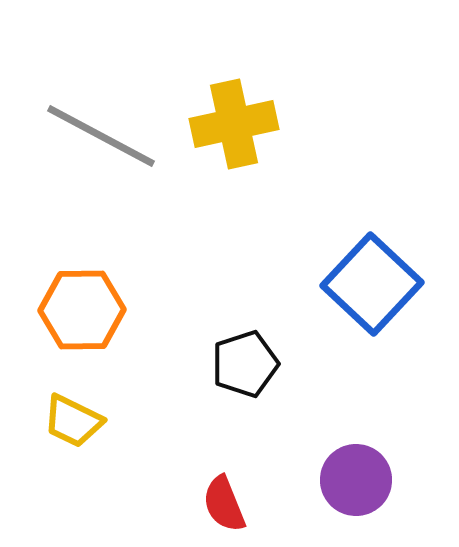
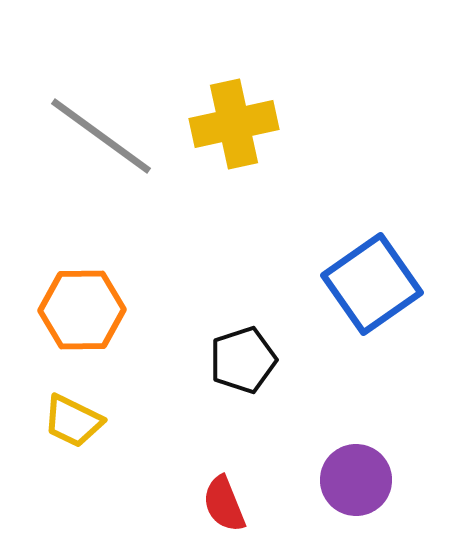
gray line: rotated 8 degrees clockwise
blue square: rotated 12 degrees clockwise
black pentagon: moved 2 px left, 4 px up
